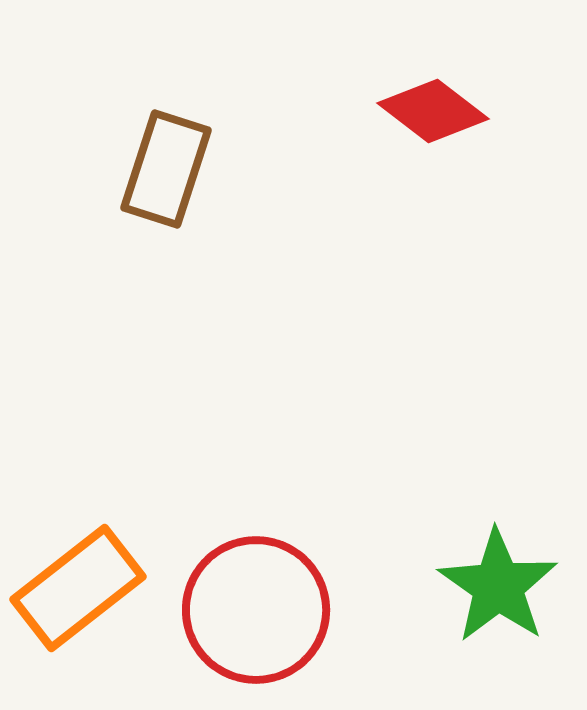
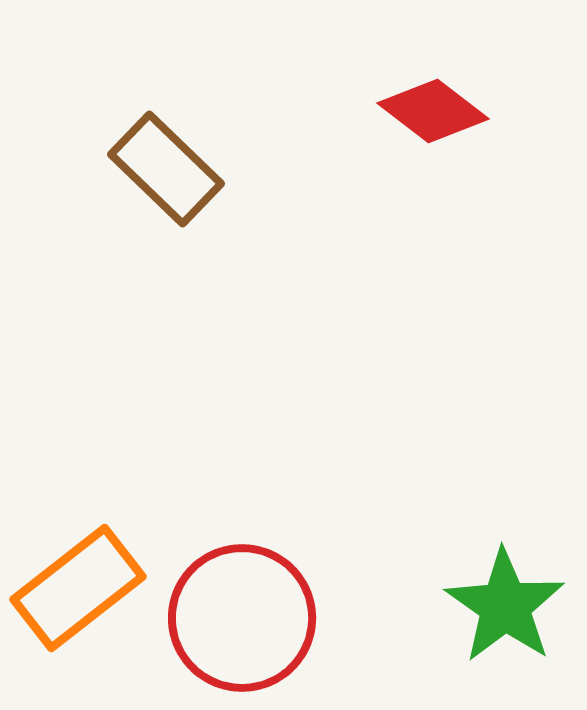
brown rectangle: rotated 64 degrees counterclockwise
green star: moved 7 px right, 20 px down
red circle: moved 14 px left, 8 px down
